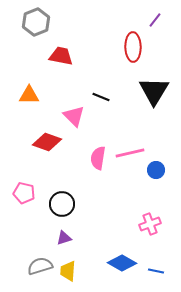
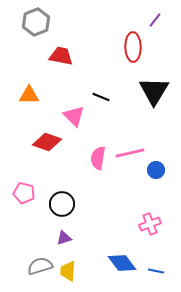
blue diamond: rotated 24 degrees clockwise
